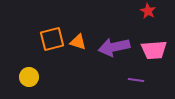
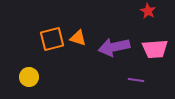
orange triangle: moved 4 px up
pink trapezoid: moved 1 px right, 1 px up
